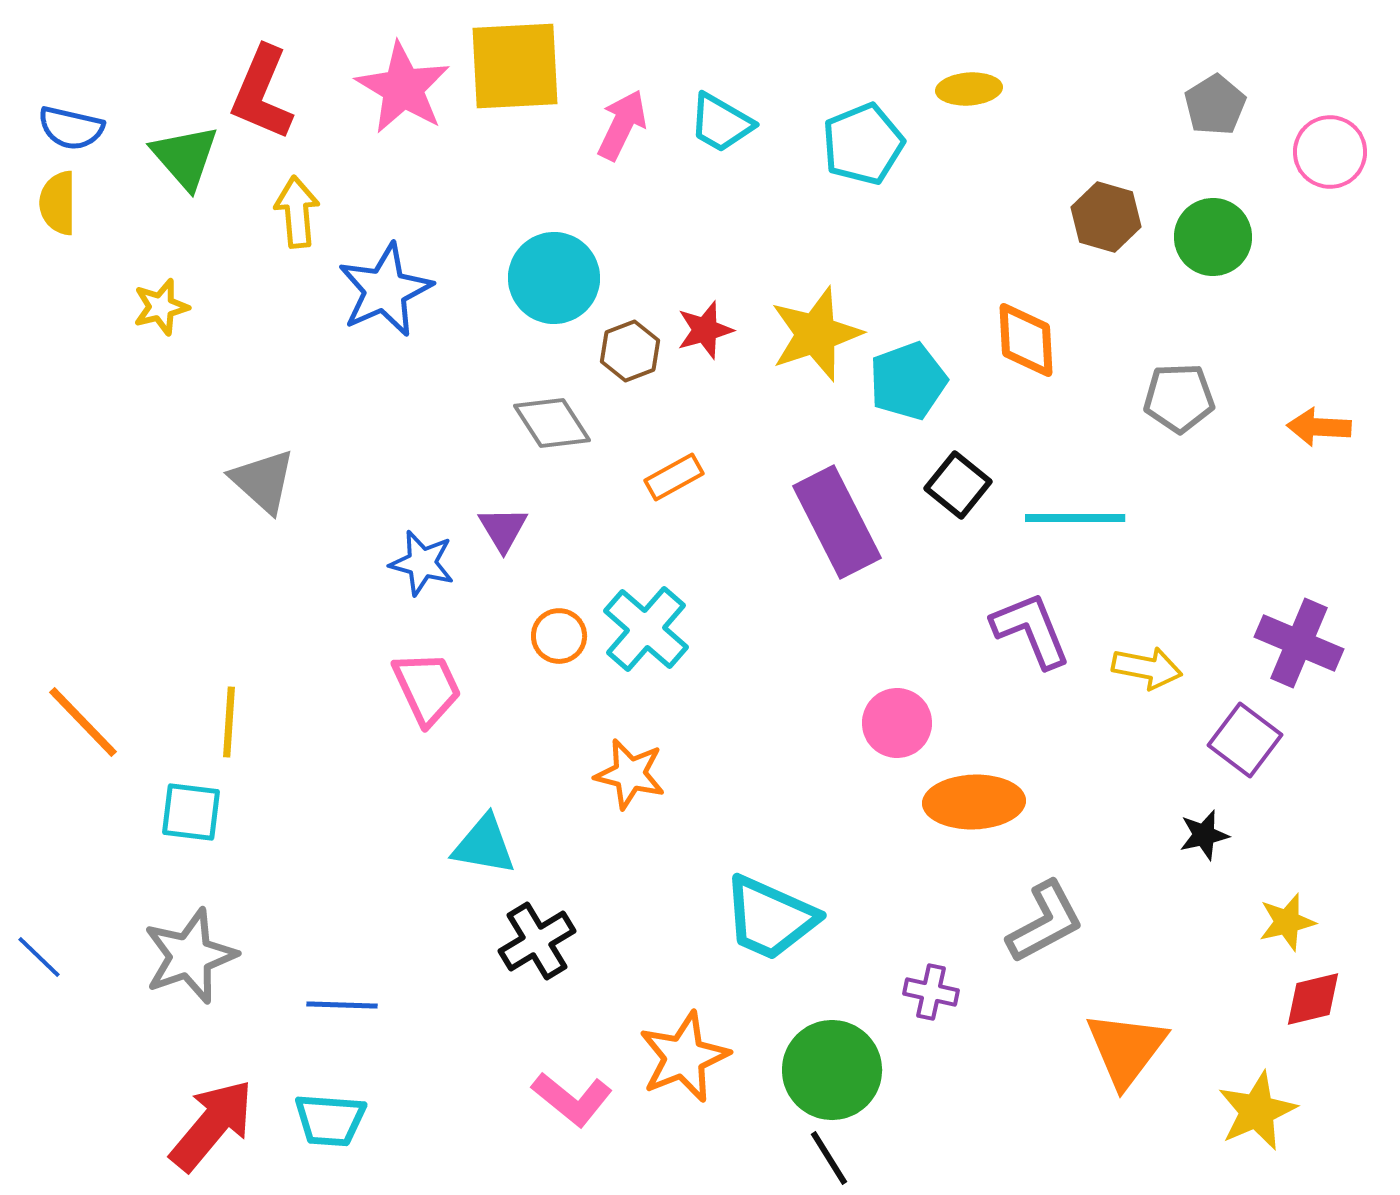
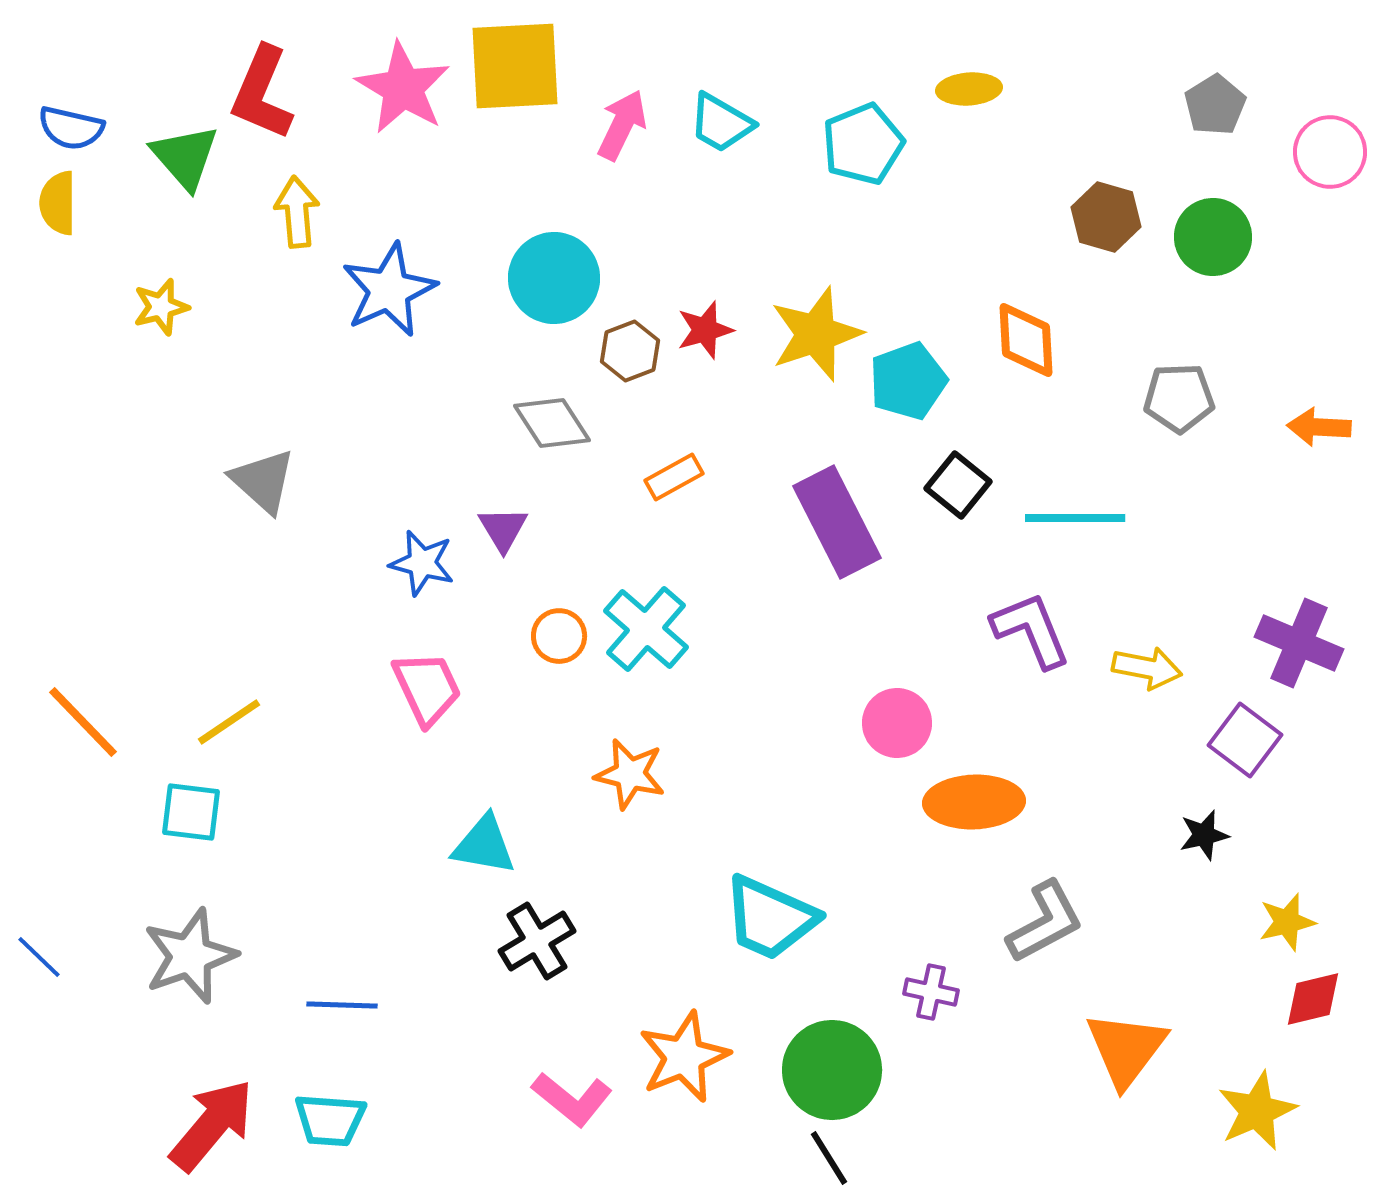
blue star at (385, 290): moved 4 px right
yellow line at (229, 722): rotated 52 degrees clockwise
